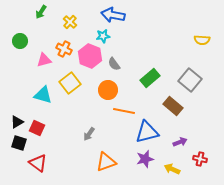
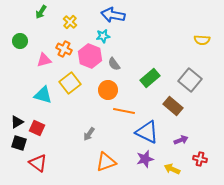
blue triangle: rotated 40 degrees clockwise
purple arrow: moved 1 px right, 2 px up
